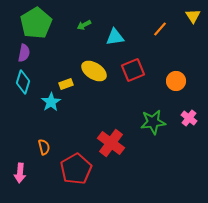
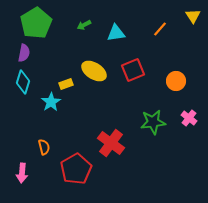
cyan triangle: moved 1 px right, 4 px up
pink arrow: moved 2 px right
